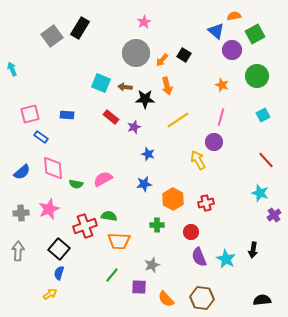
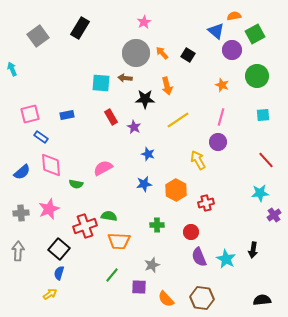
gray square at (52, 36): moved 14 px left
black square at (184, 55): moved 4 px right
orange arrow at (162, 60): moved 7 px up; rotated 96 degrees clockwise
cyan square at (101, 83): rotated 18 degrees counterclockwise
brown arrow at (125, 87): moved 9 px up
blue rectangle at (67, 115): rotated 16 degrees counterclockwise
cyan square at (263, 115): rotated 24 degrees clockwise
red rectangle at (111, 117): rotated 21 degrees clockwise
purple star at (134, 127): rotated 24 degrees counterclockwise
purple circle at (214, 142): moved 4 px right
pink diamond at (53, 168): moved 2 px left, 3 px up
pink semicircle at (103, 179): moved 11 px up
cyan star at (260, 193): rotated 24 degrees counterclockwise
orange hexagon at (173, 199): moved 3 px right, 9 px up
